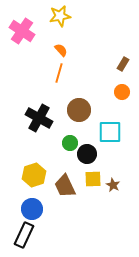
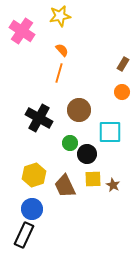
orange semicircle: moved 1 px right
